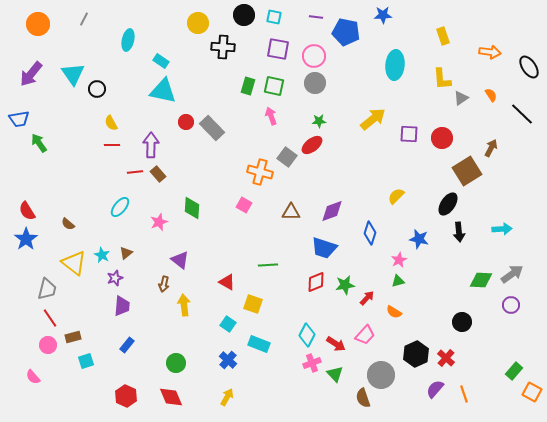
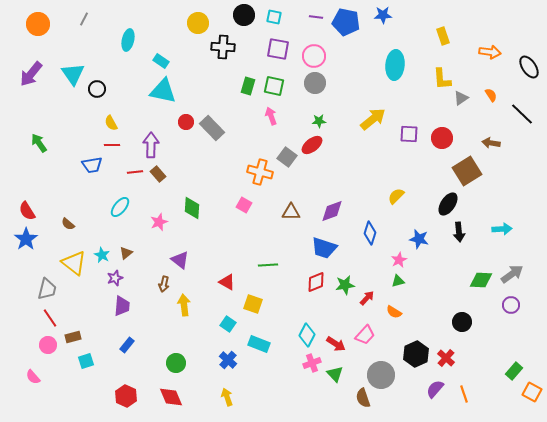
blue pentagon at (346, 32): moved 10 px up
blue trapezoid at (19, 119): moved 73 px right, 46 px down
brown arrow at (491, 148): moved 5 px up; rotated 108 degrees counterclockwise
yellow arrow at (227, 397): rotated 48 degrees counterclockwise
